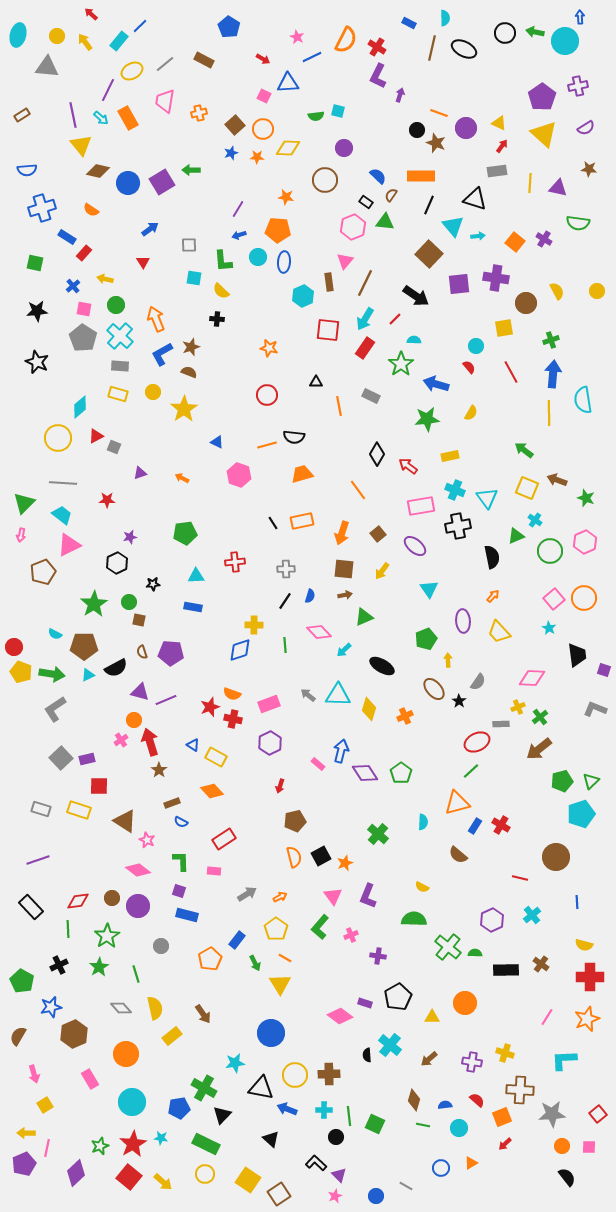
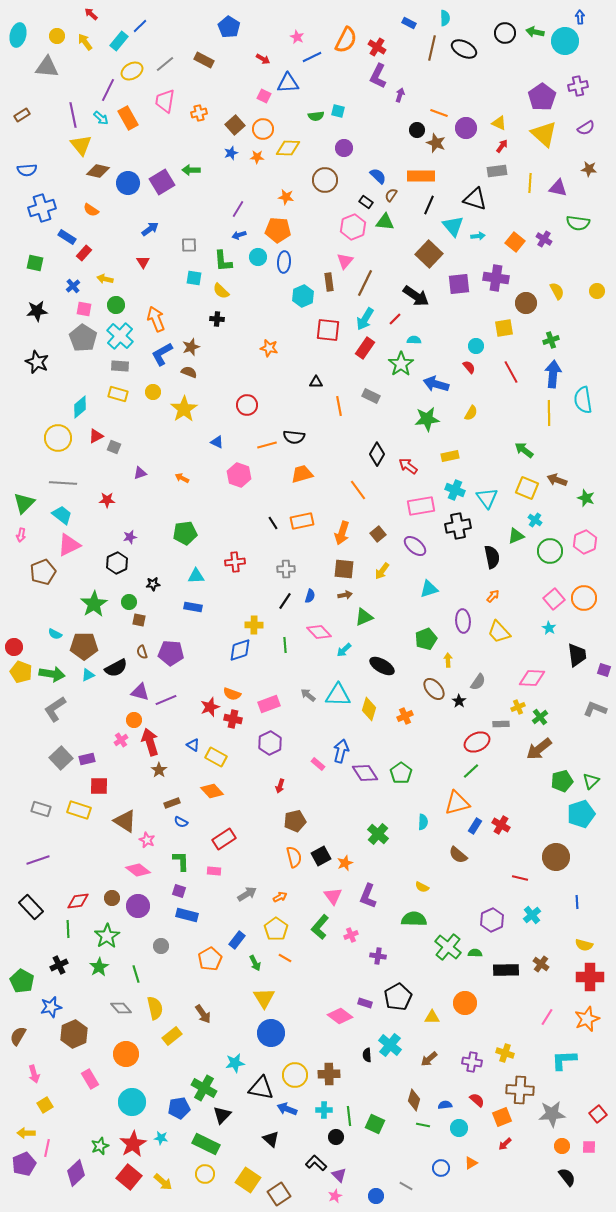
red circle at (267, 395): moved 20 px left, 10 px down
cyan triangle at (429, 589): rotated 48 degrees clockwise
yellow triangle at (280, 984): moved 16 px left, 14 px down
